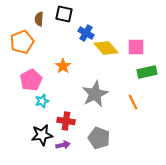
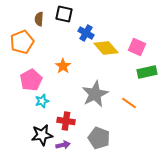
pink square: moved 1 px right; rotated 24 degrees clockwise
orange line: moved 4 px left, 1 px down; rotated 28 degrees counterclockwise
